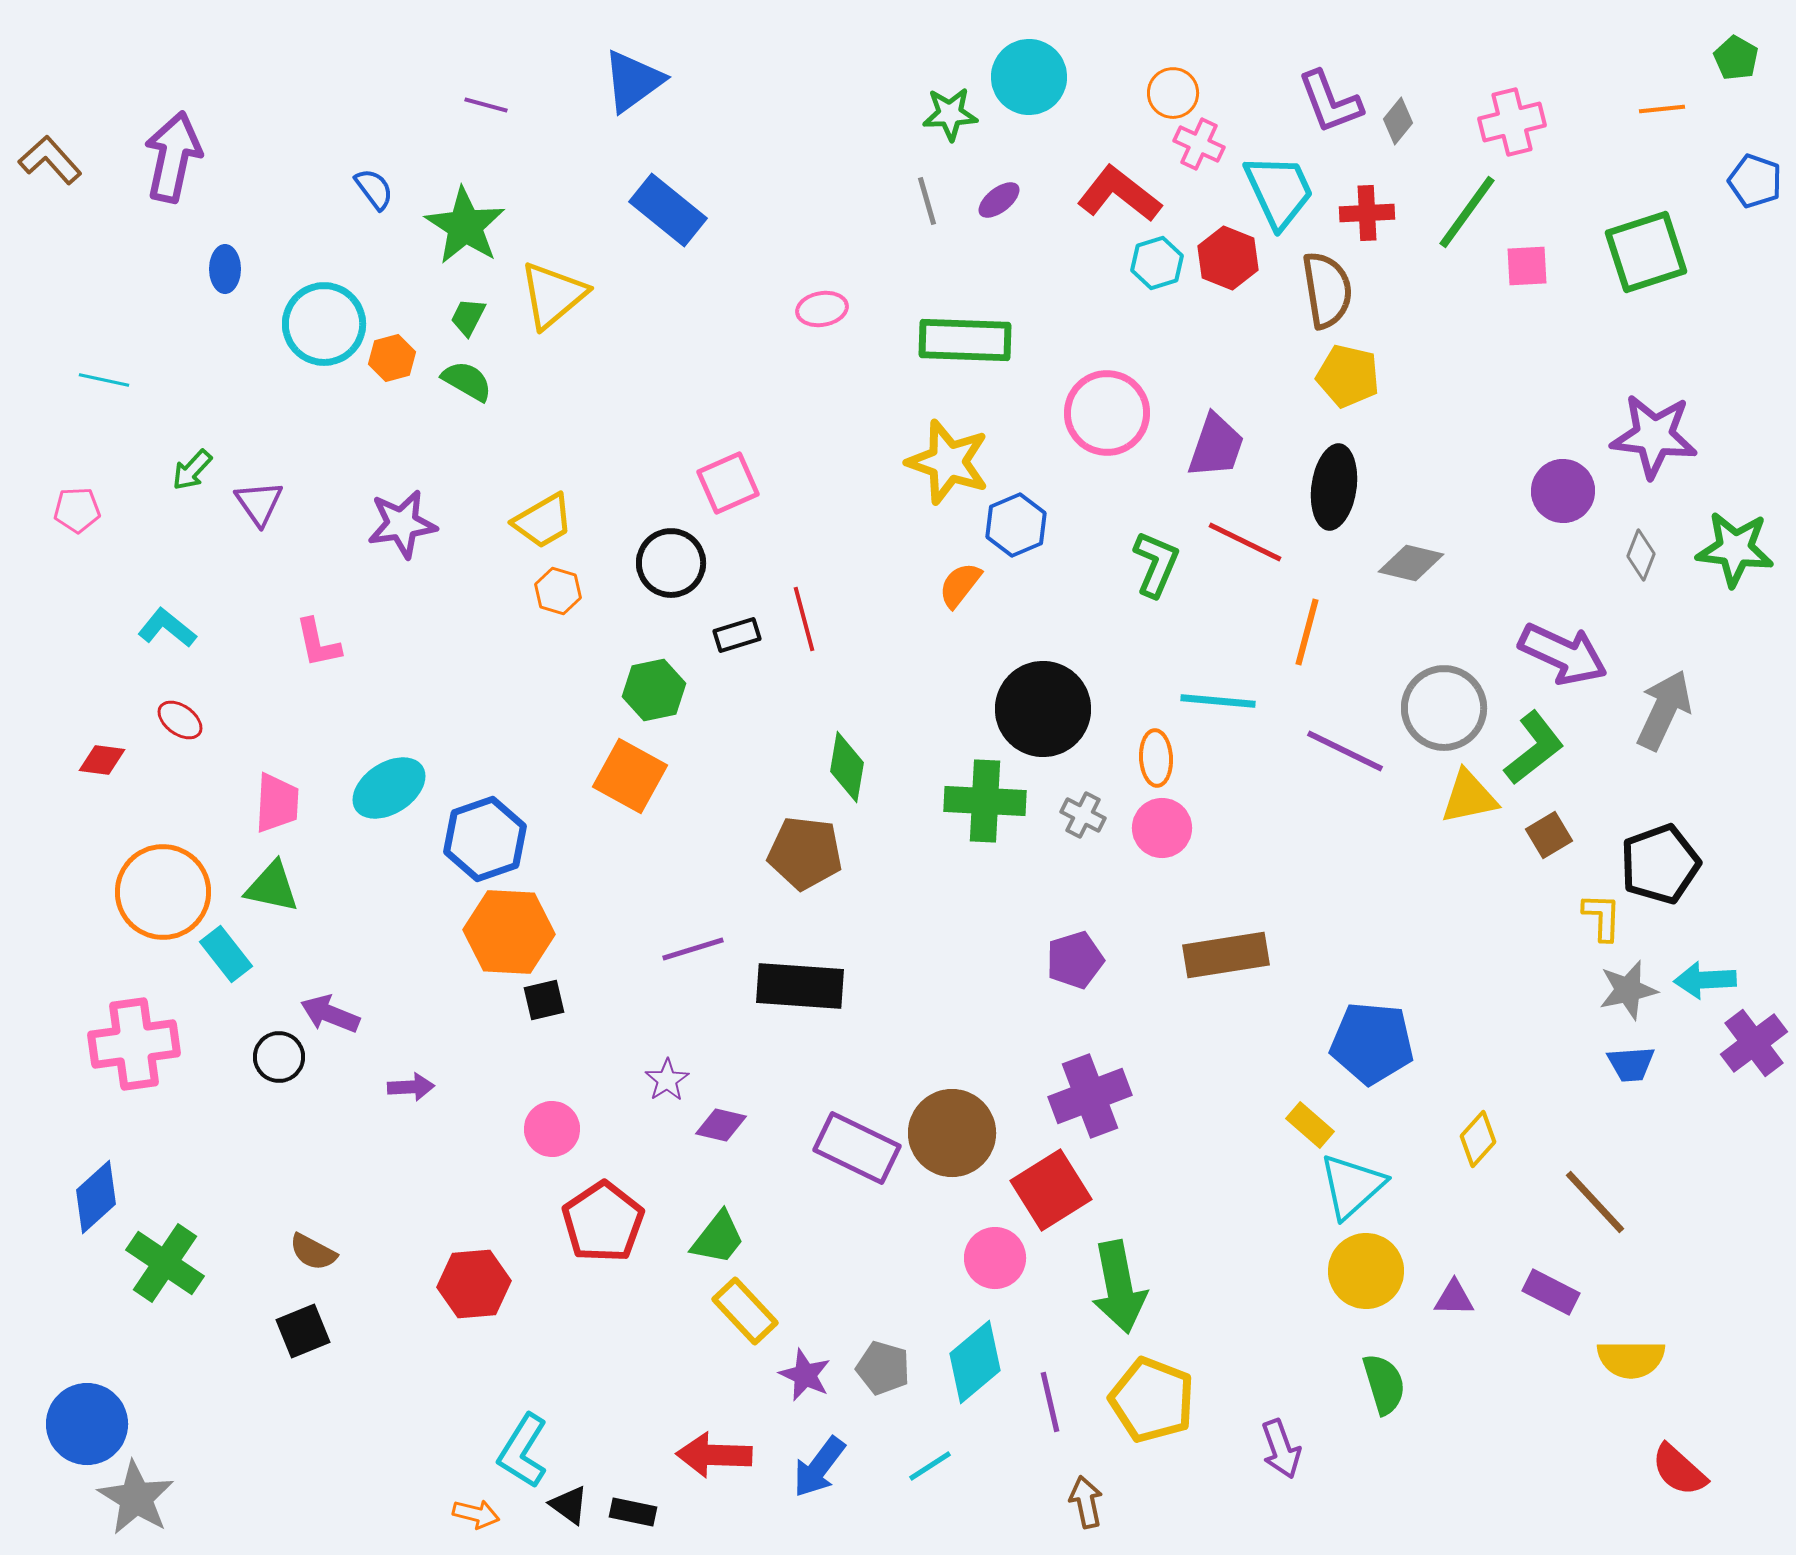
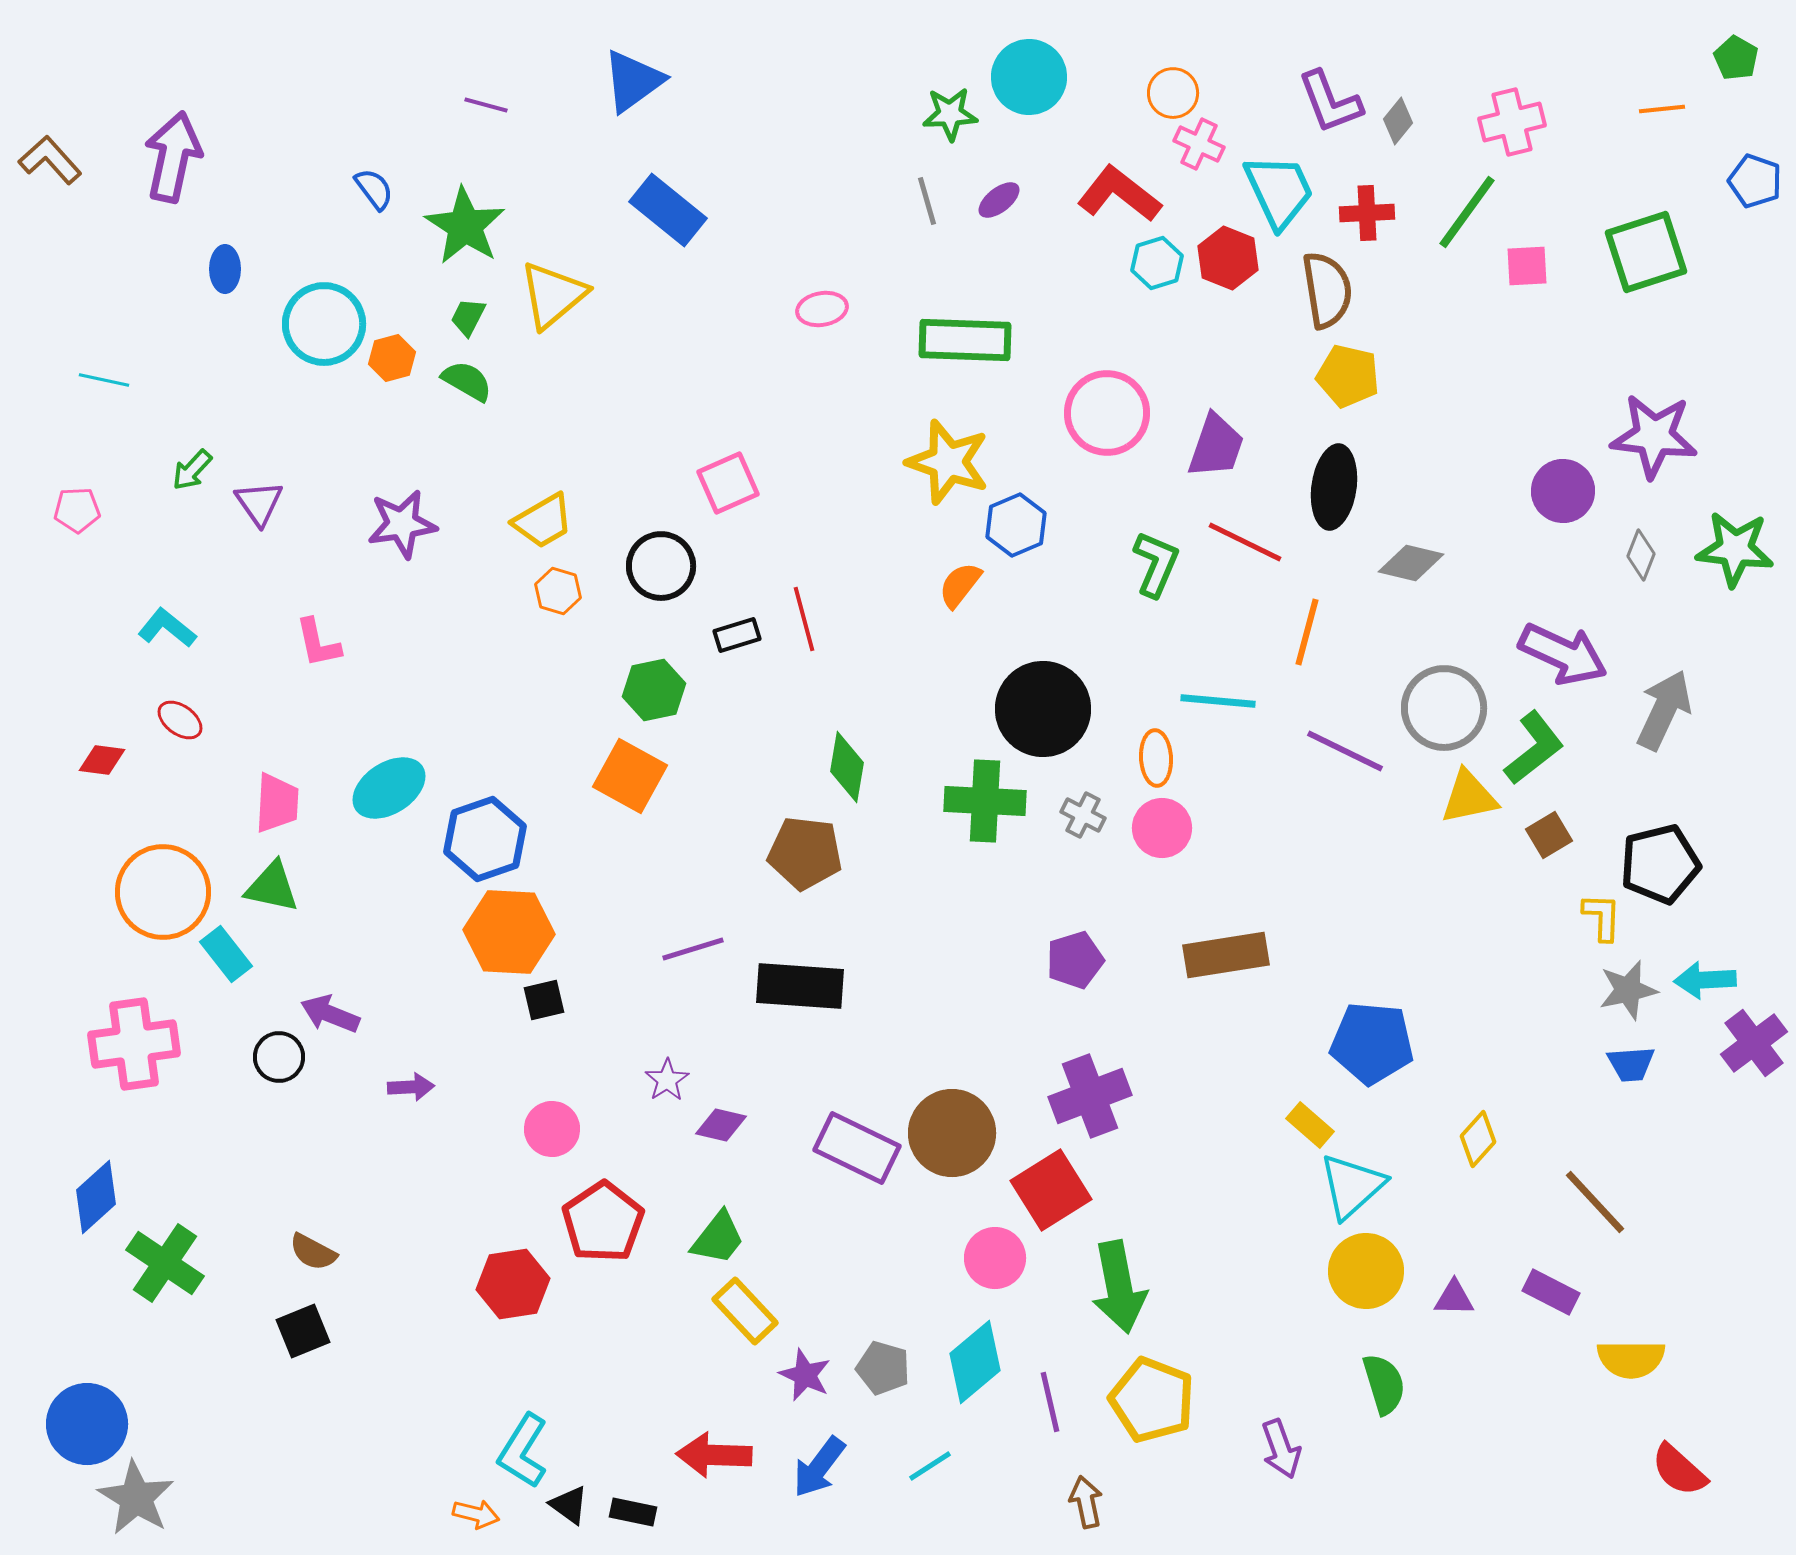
black circle at (671, 563): moved 10 px left, 3 px down
black pentagon at (1660, 864): rotated 6 degrees clockwise
red hexagon at (474, 1284): moved 39 px right; rotated 4 degrees counterclockwise
